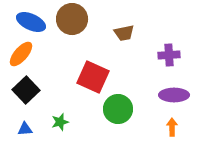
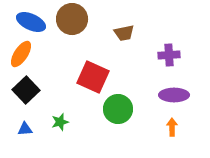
orange ellipse: rotated 8 degrees counterclockwise
